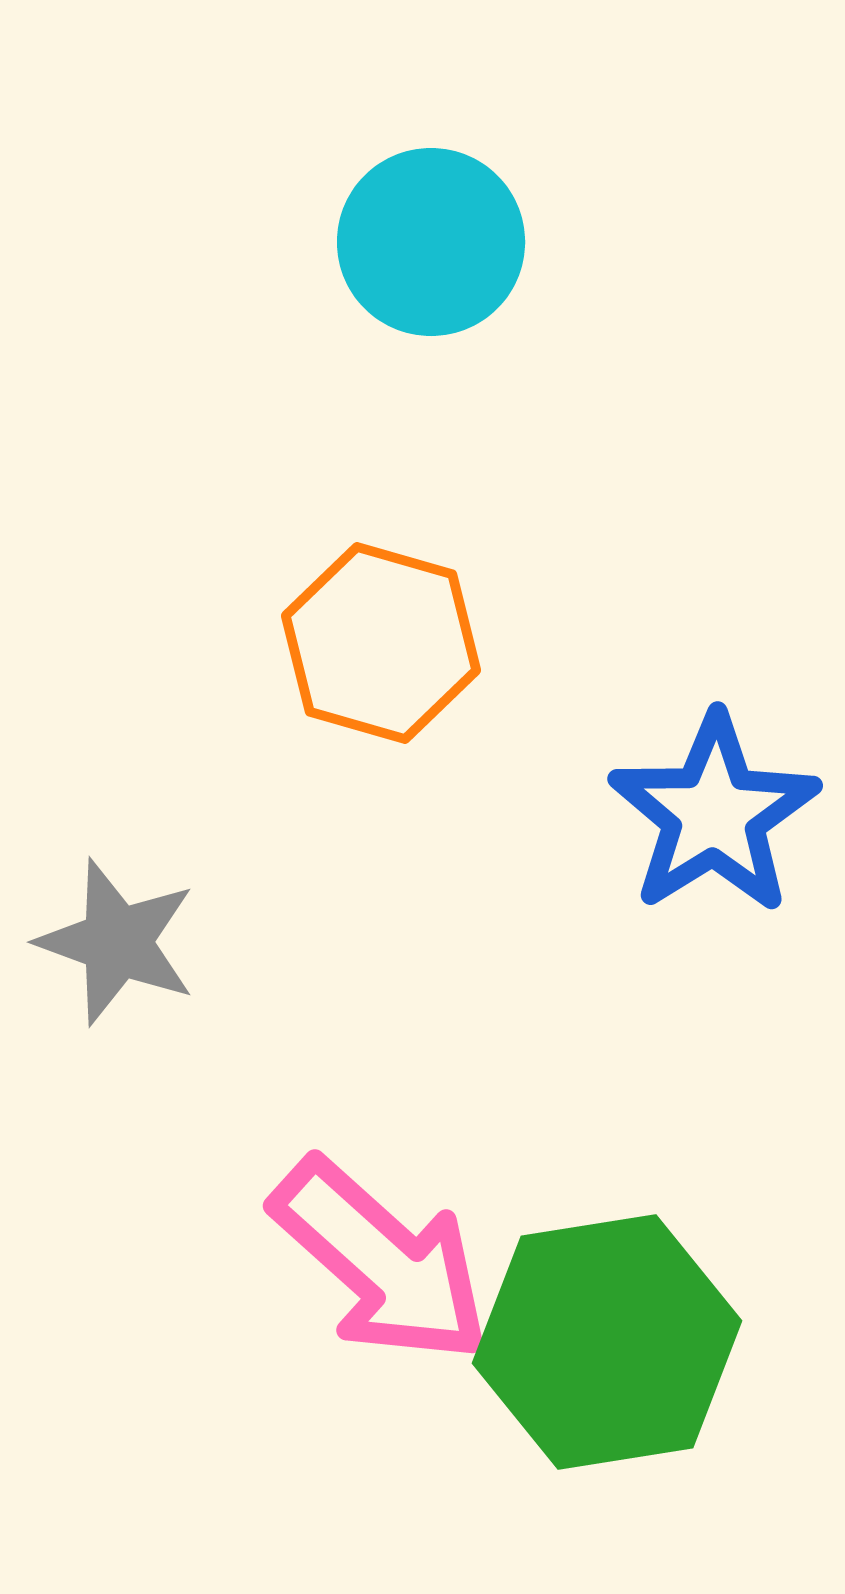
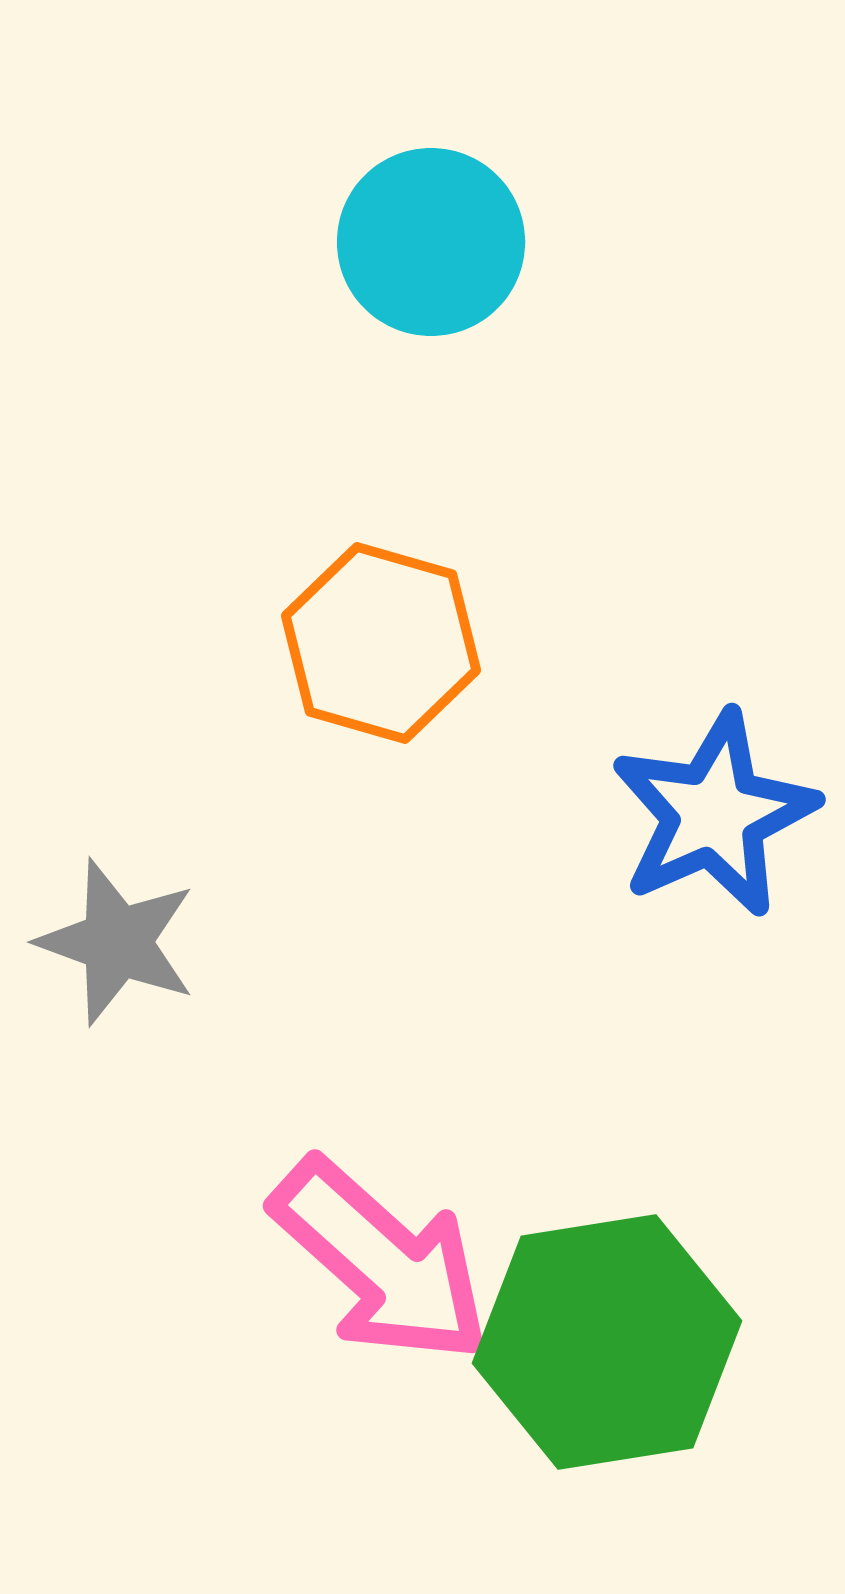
blue star: rotated 8 degrees clockwise
